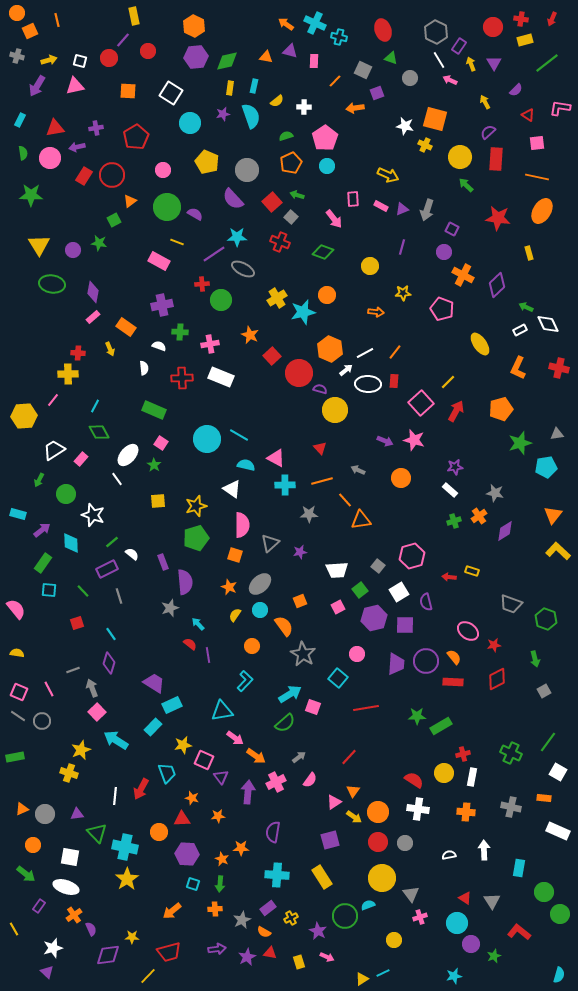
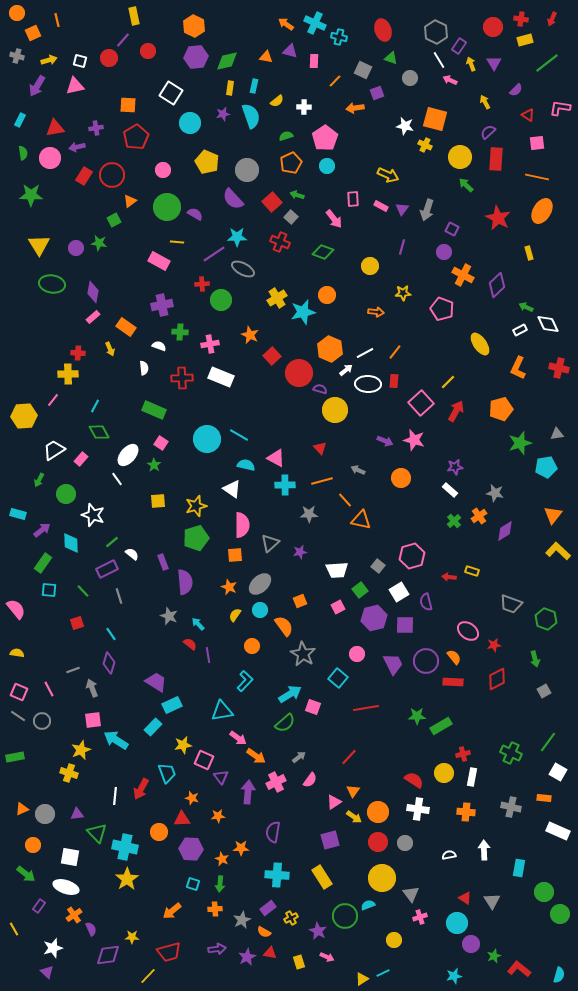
orange square at (30, 31): moved 3 px right, 2 px down
orange square at (128, 91): moved 14 px down
purple triangle at (402, 209): rotated 32 degrees counterclockwise
red star at (498, 218): rotated 20 degrees clockwise
yellow line at (177, 242): rotated 16 degrees counterclockwise
purple circle at (73, 250): moved 3 px right, 2 px up
orange triangle at (361, 520): rotated 20 degrees clockwise
green cross at (454, 521): rotated 24 degrees counterclockwise
orange square at (235, 555): rotated 21 degrees counterclockwise
gray star at (170, 608): moved 1 px left, 8 px down; rotated 30 degrees counterclockwise
purple trapezoid at (396, 664): moved 3 px left; rotated 30 degrees counterclockwise
purple trapezoid at (154, 683): moved 2 px right, 1 px up
pink square at (97, 712): moved 4 px left, 8 px down; rotated 36 degrees clockwise
pink arrow at (235, 738): moved 3 px right
purple hexagon at (187, 854): moved 4 px right, 5 px up
red L-shape at (519, 932): moved 37 px down
